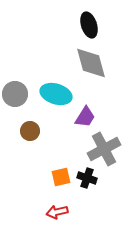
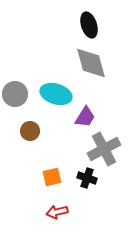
orange square: moved 9 px left
